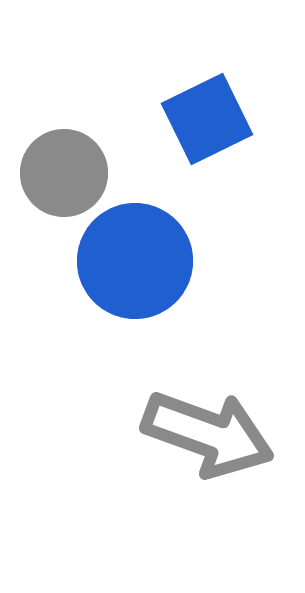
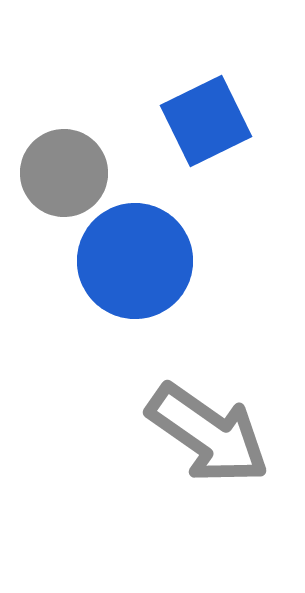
blue square: moved 1 px left, 2 px down
gray arrow: rotated 15 degrees clockwise
